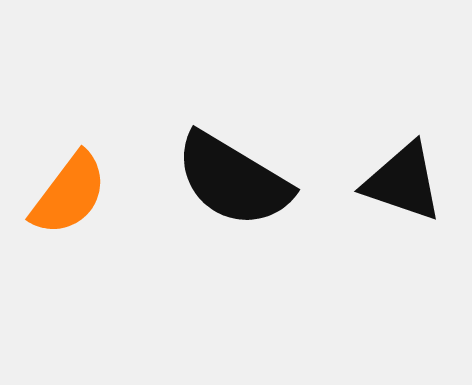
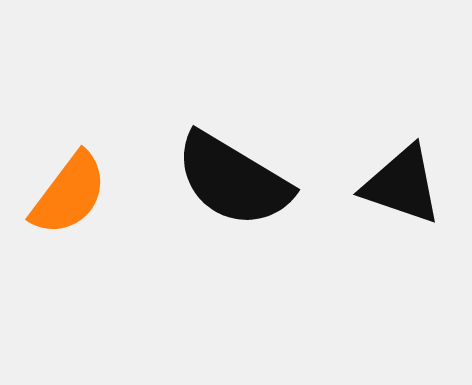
black triangle: moved 1 px left, 3 px down
